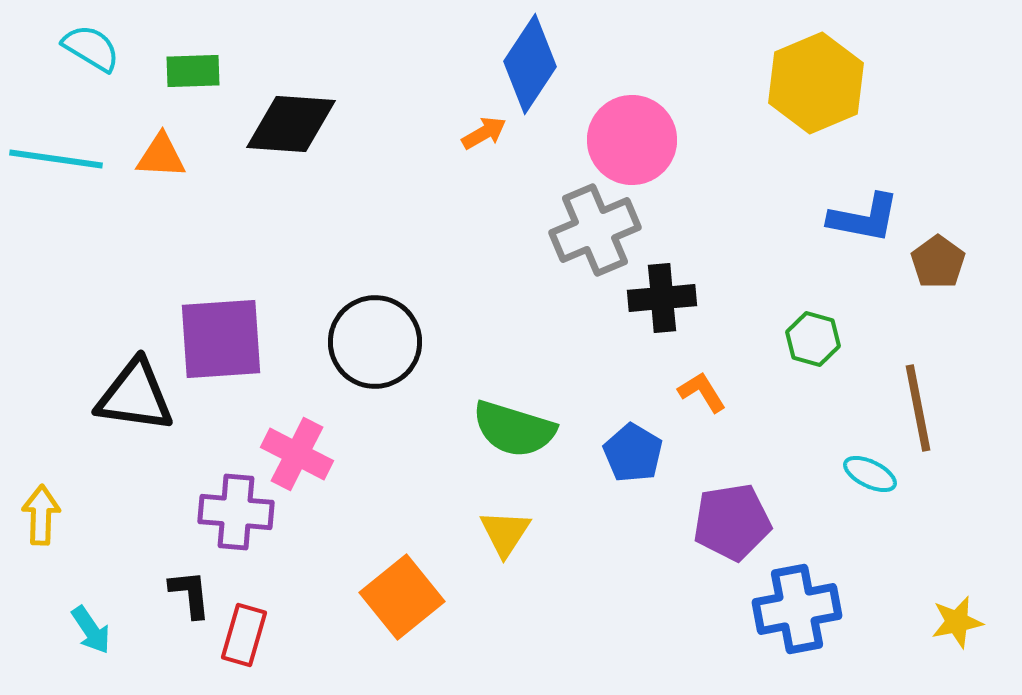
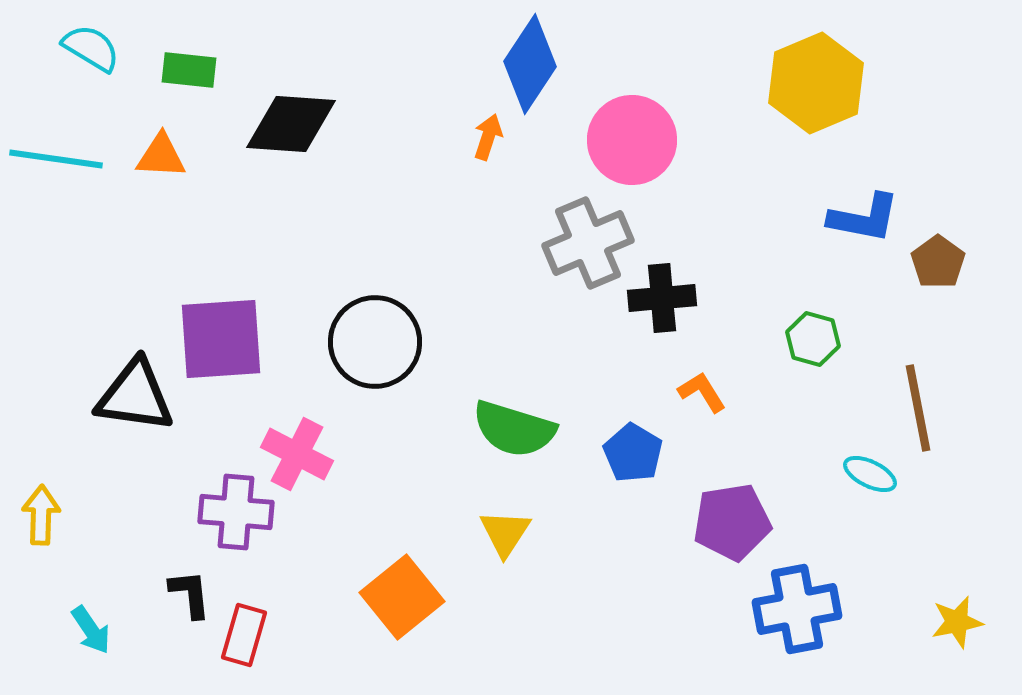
green rectangle: moved 4 px left, 1 px up; rotated 8 degrees clockwise
orange arrow: moved 4 px right, 4 px down; rotated 42 degrees counterclockwise
gray cross: moved 7 px left, 13 px down
